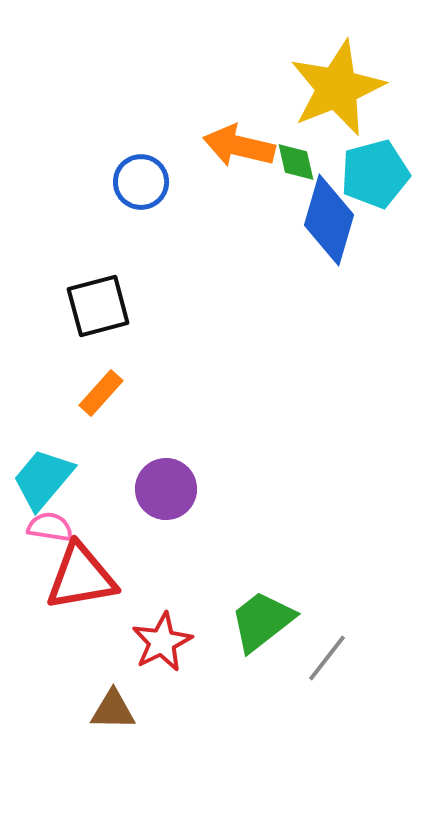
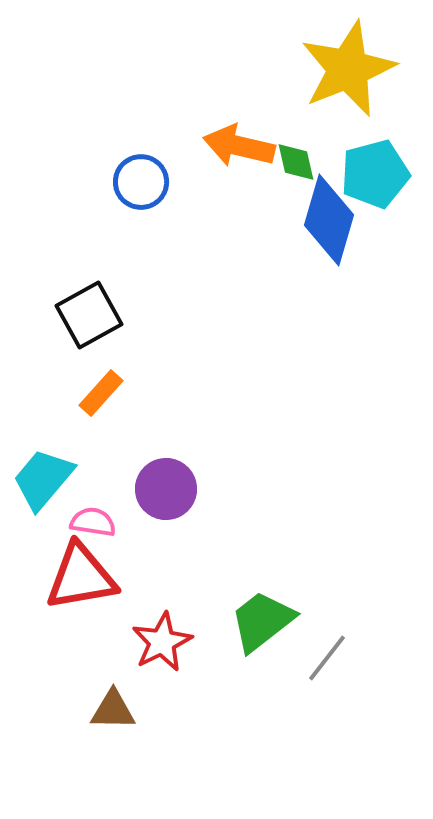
yellow star: moved 11 px right, 19 px up
black square: moved 9 px left, 9 px down; rotated 14 degrees counterclockwise
pink semicircle: moved 43 px right, 5 px up
